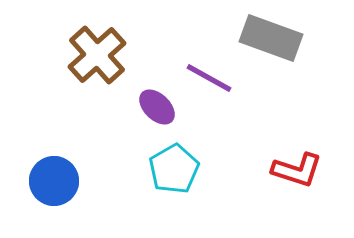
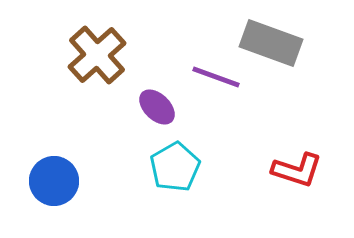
gray rectangle: moved 5 px down
purple line: moved 7 px right, 1 px up; rotated 9 degrees counterclockwise
cyan pentagon: moved 1 px right, 2 px up
